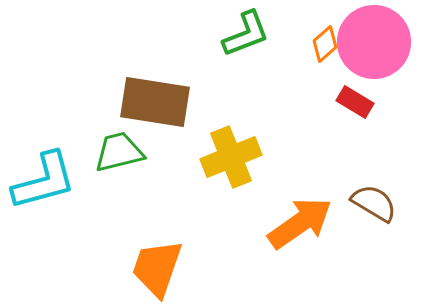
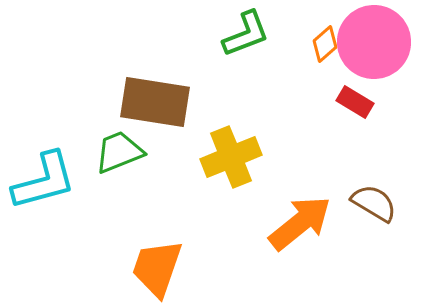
green trapezoid: rotated 8 degrees counterclockwise
orange arrow: rotated 4 degrees counterclockwise
